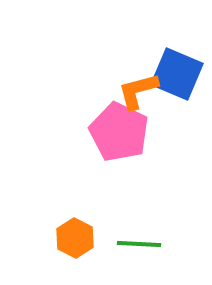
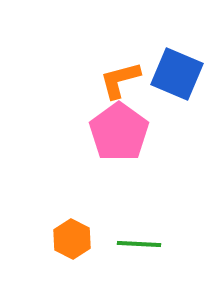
orange L-shape: moved 18 px left, 11 px up
pink pentagon: rotated 10 degrees clockwise
orange hexagon: moved 3 px left, 1 px down
